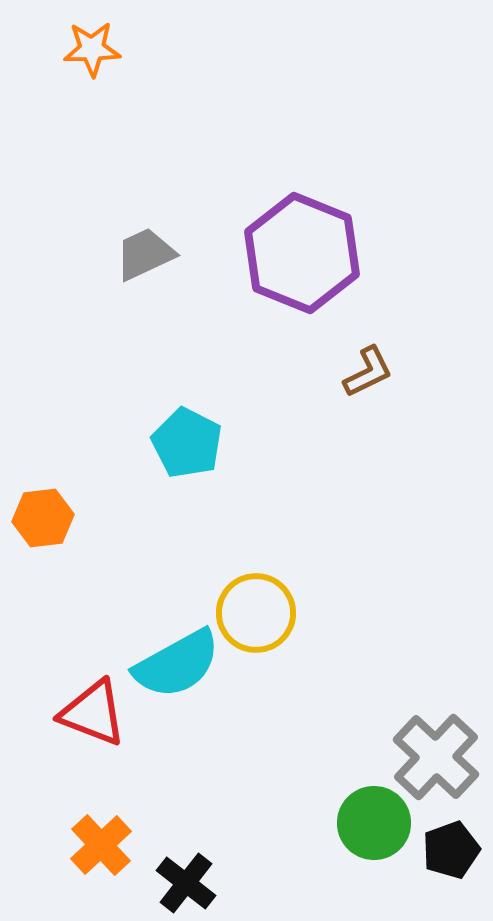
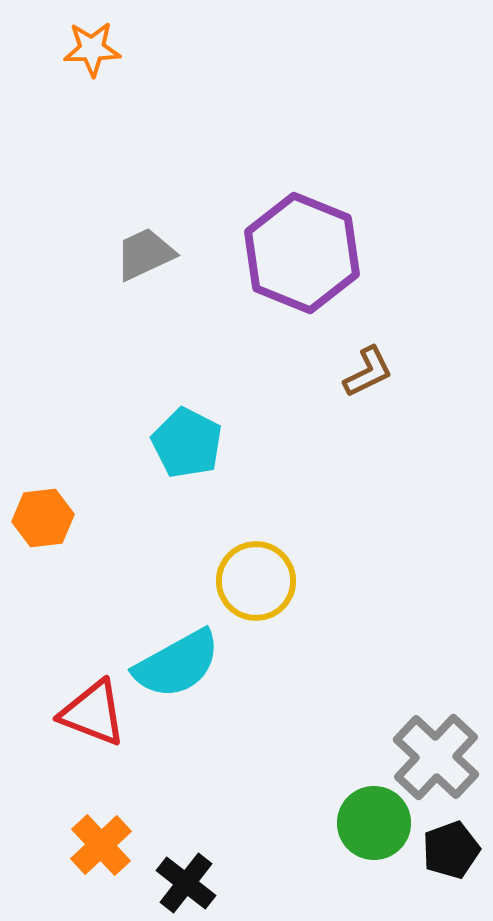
yellow circle: moved 32 px up
